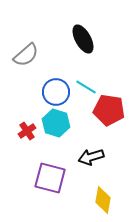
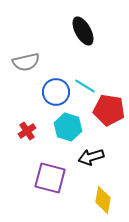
black ellipse: moved 8 px up
gray semicircle: moved 7 px down; rotated 28 degrees clockwise
cyan line: moved 1 px left, 1 px up
cyan hexagon: moved 12 px right, 4 px down
